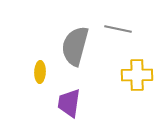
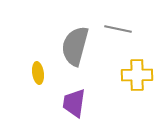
yellow ellipse: moved 2 px left, 1 px down; rotated 10 degrees counterclockwise
purple trapezoid: moved 5 px right
